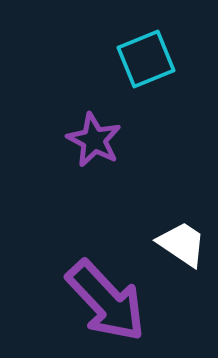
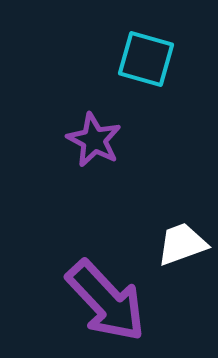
cyan square: rotated 38 degrees clockwise
white trapezoid: rotated 54 degrees counterclockwise
